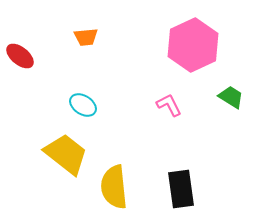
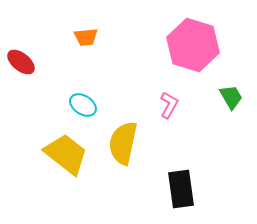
pink hexagon: rotated 18 degrees counterclockwise
red ellipse: moved 1 px right, 6 px down
green trapezoid: rotated 28 degrees clockwise
pink L-shape: rotated 56 degrees clockwise
yellow semicircle: moved 9 px right, 44 px up; rotated 18 degrees clockwise
